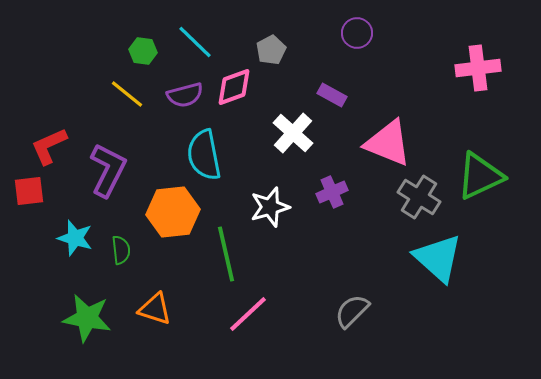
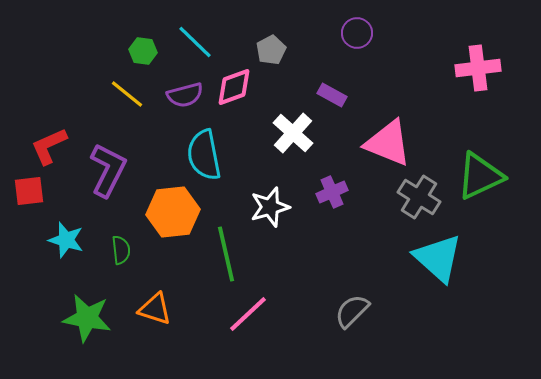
cyan star: moved 9 px left, 2 px down
